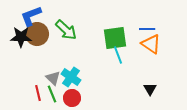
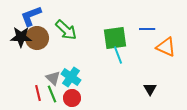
brown circle: moved 4 px down
orange triangle: moved 15 px right, 3 px down; rotated 10 degrees counterclockwise
